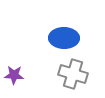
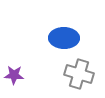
gray cross: moved 6 px right
